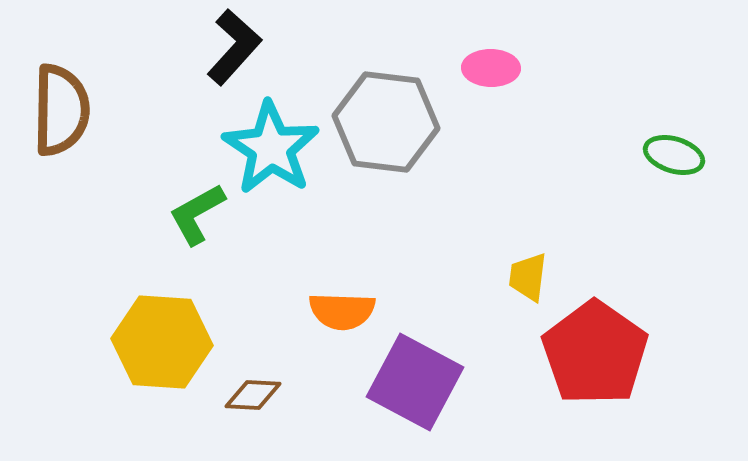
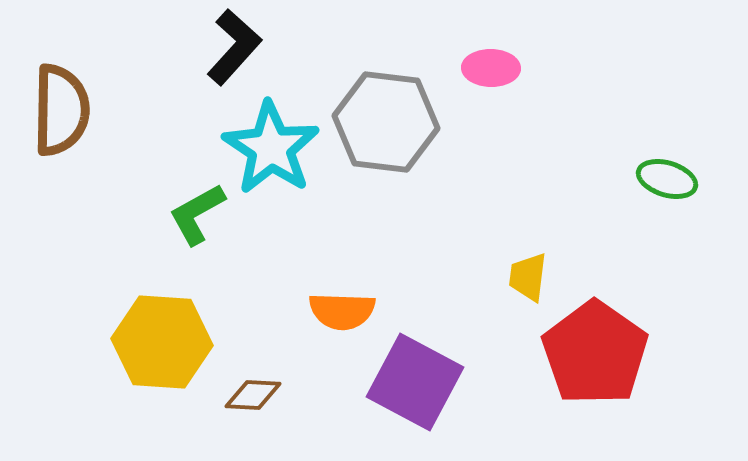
green ellipse: moved 7 px left, 24 px down
